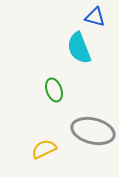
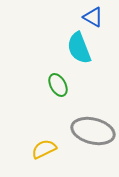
blue triangle: moved 2 px left; rotated 15 degrees clockwise
green ellipse: moved 4 px right, 5 px up; rotated 10 degrees counterclockwise
